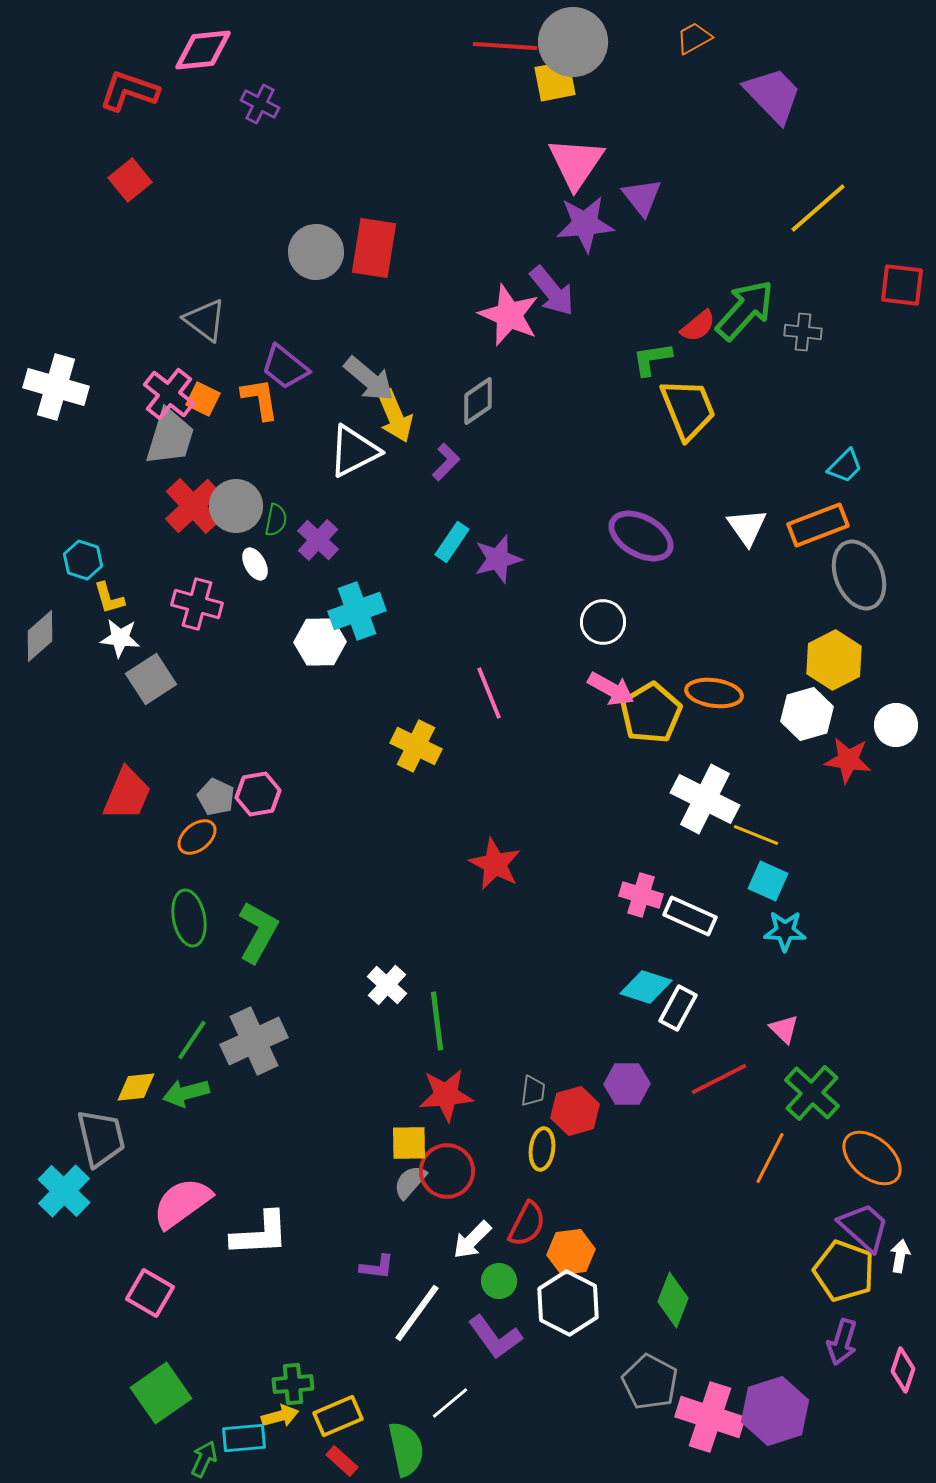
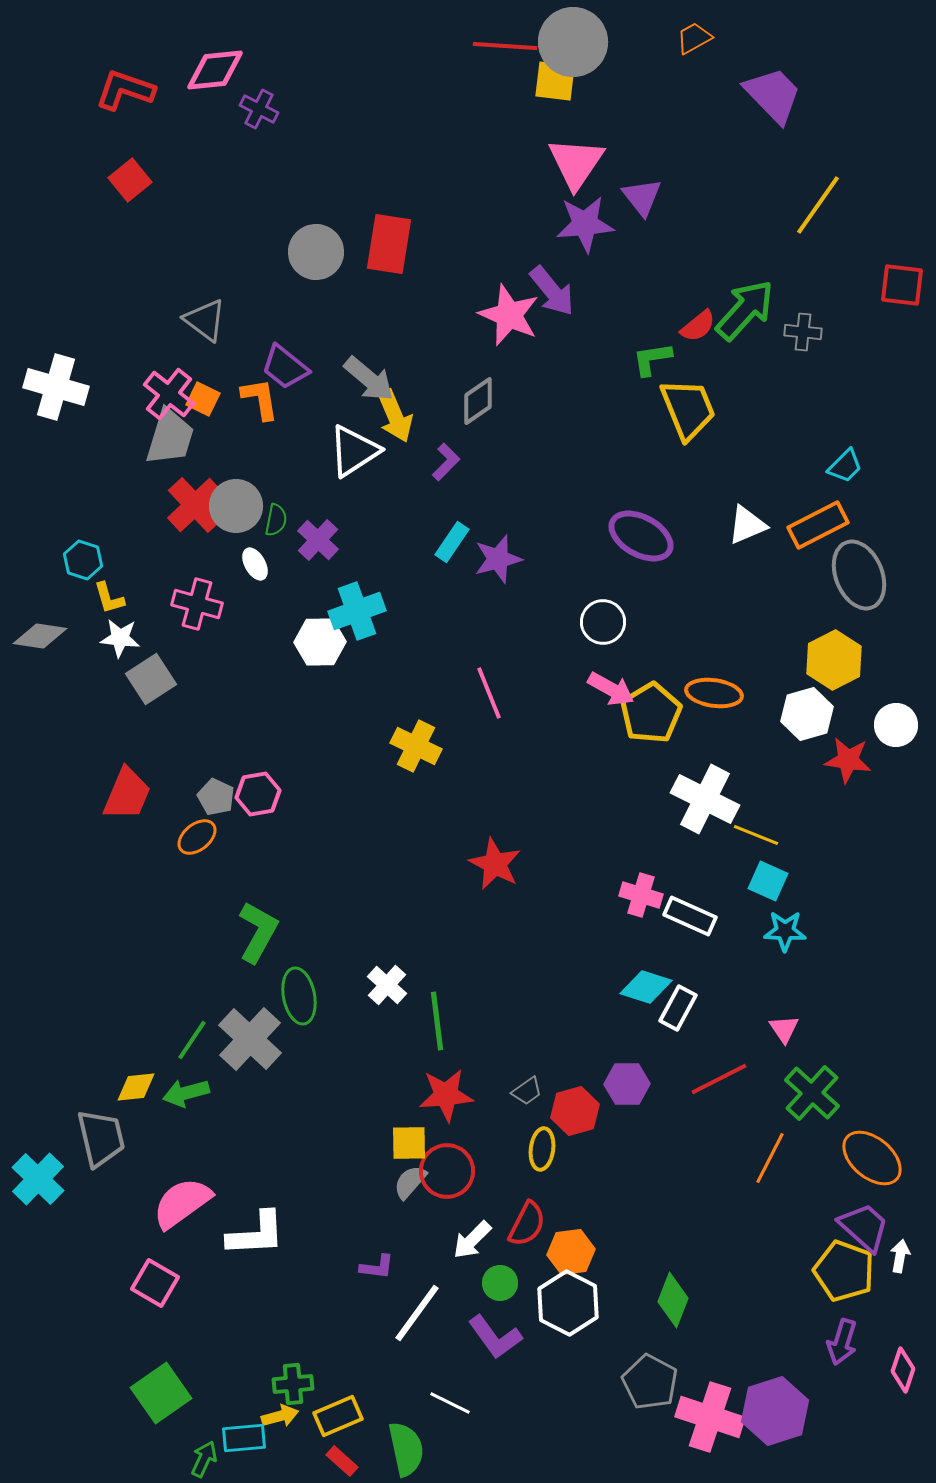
pink diamond at (203, 50): moved 12 px right, 20 px down
yellow square at (555, 81): rotated 18 degrees clockwise
red L-shape at (129, 91): moved 4 px left, 1 px up
purple cross at (260, 104): moved 1 px left, 5 px down
yellow line at (818, 208): moved 3 px up; rotated 14 degrees counterclockwise
red rectangle at (374, 248): moved 15 px right, 4 px up
white triangle at (354, 451): rotated 6 degrees counterclockwise
red cross at (193, 506): moved 2 px right, 1 px up
orange rectangle at (818, 525): rotated 6 degrees counterclockwise
white triangle at (747, 527): moved 2 px up; rotated 42 degrees clockwise
gray diamond at (40, 636): rotated 50 degrees clockwise
green ellipse at (189, 918): moved 110 px right, 78 px down
pink triangle at (784, 1029): rotated 12 degrees clockwise
gray cross at (254, 1041): moved 4 px left, 2 px up; rotated 22 degrees counterclockwise
gray trapezoid at (533, 1091): moved 6 px left; rotated 48 degrees clockwise
cyan cross at (64, 1191): moved 26 px left, 12 px up
white L-shape at (260, 1234): moved 4 px left
green circle at (499, 1281): moved 1 px right, 2 px down
pink square at (150, 1293): moved 5 px right, 10 px up
white line at (450, 1403): rotated 66 degrees clockwise
